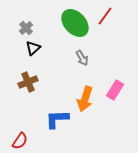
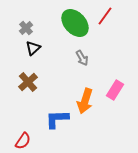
brown cross: rotated 18 degrees counterclockwise
orange arrow: moved 2 px down
red semicircle: moved 3 px right
